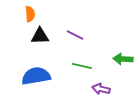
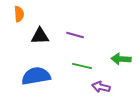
orange semicircle: moved 11 px left
purple line: rotated 12 degrees counterclockwise
green arrow: moved 2 px left
purple arrow: moved 2 px up
